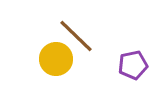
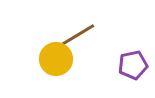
brown line: rotated 75 degrees counterclockwise
